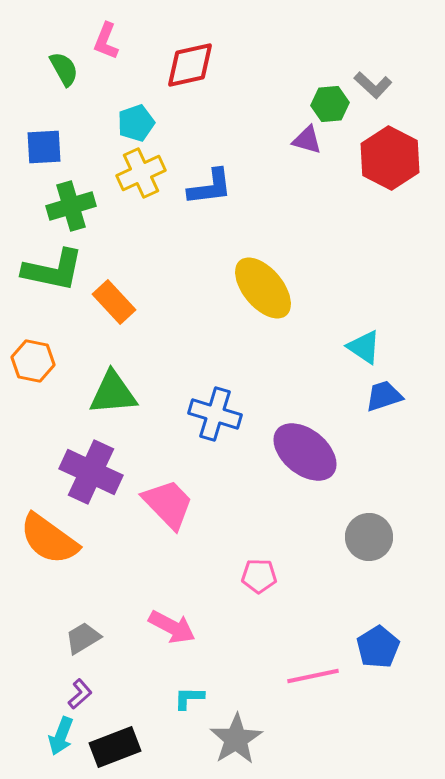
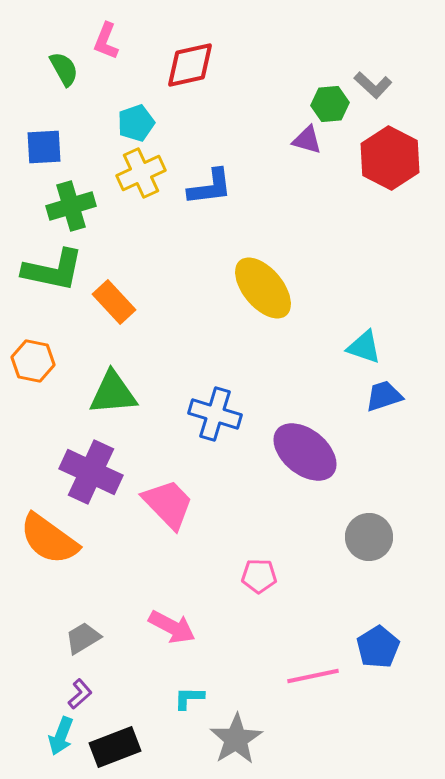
cyan triangle: rotated 15 degrees counterclockwise
